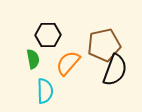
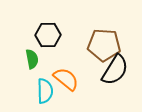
brown pentagon: rotated 16 degrees clockwise
green semicircle: moved 1 px left
orange semicircle: moved 2 px left, 16 px down; rotated 88 degrees clockwise
black semicircle: rotated 12 degrees clockwise
